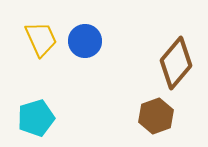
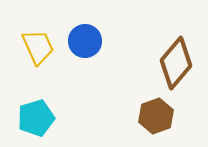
yellow trapezoid: moved 3 px left, 8 px down
